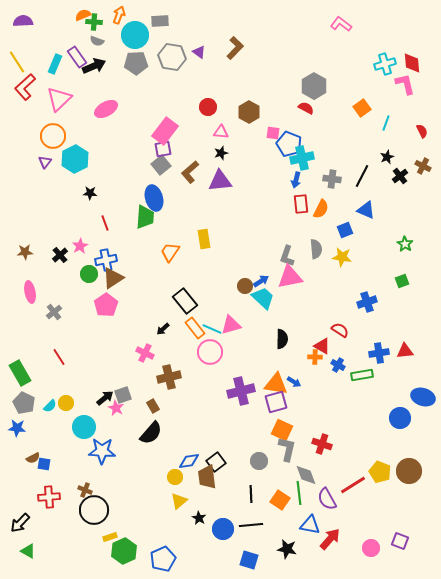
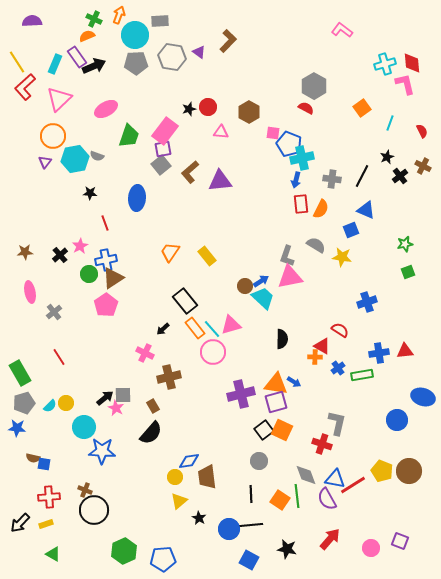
orange semicircle at (83, 15): moved 4 px right, 21 px down
purple semicircle at (23, 21): moved 9 px right
green cross at (94, 22): moved 3 px up; rotated 21 degrees clockwise
pink L-shape at (341, 24): moved 1 px right, 6 px down
gray semicircle at (97, 41): moved 115 px down
brown L-shape at (235, 48): moved 7 px left, 7 px up
cyan line at (386, 123): moved 4 px right
black star at (221, 153): moved 32 px left, 44 px up
cyan hexagon at (75, 159): rotated 16 degrees clockwise
blue ellipse at (154, 198): moved 17 px left; rotated 20 degrees clockwise
green trapezoid at (145, 217): moved 16 px left, 81 px up; rotated 15 degrees clockwise
blue square at (345, 230): moved 6 px right
yellow rectangle at (204, 239): moved 3 px right, 17 px down; rotated 30 degrees counterclockwise
green star at (405, 244): rotated 28 degrees clockwise
gray semicircle at (316, 249): moved 4 px up; rotated 54 degrees counterclockwise
green square at (402, 281): moved 6 px right, 9 px up
cyan line at (212, 329): rotated 24 degrees clockwise
pink circle at (210, 352): moved 3 px right
blue cross at (338, 365): moved 3 px down; rotated 24 degrees clockwise
purple cross at (241, 391): moved 3 px down
gray square at (123, 395): rotated 18 degrees clockwise
gray pentagon at (24, 403): rotated 30 degrees clockwise
blue circle at (400, 418): moved 3 px left, 2 px down
gray L-shape at (287, 449): moved 50 px right, 26 px up
brown semicircle at (33, 458): rotated 40 degrees clockwise
black square at (216, 462): moved 48 px right, 32 px up
yellow pentagon at (380, 472): moved 2 px right, 1 px up
green line at (299, 493): moved 2 px left, 3 px down
blue triangle at (310, 525): moved 25 px right, 46 px up
blue circle at (223, 529): moved 6 px right
yellow rectangle at (110, 537): moved 64 px left, 13 px up
green triangle at (28, 551): moved 25 px right, 3 px down
blue pentagon at (163, 559): rotated 20 degrees clockwise
blue square at (249, 560): rotated 12 degrees clockwise
